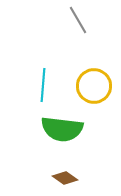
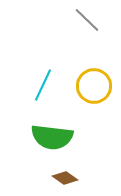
gray line: moved 9 px right; rotated 16 degrees counterclockwise
cyan line: rotated 20 degrees clockwise
green semicircle: moved 10 px left, 8 px down
